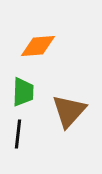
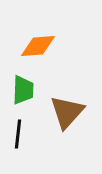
green trapezoid: moved 2 px up
brown triangle: moved 2 px left, 1 px down
